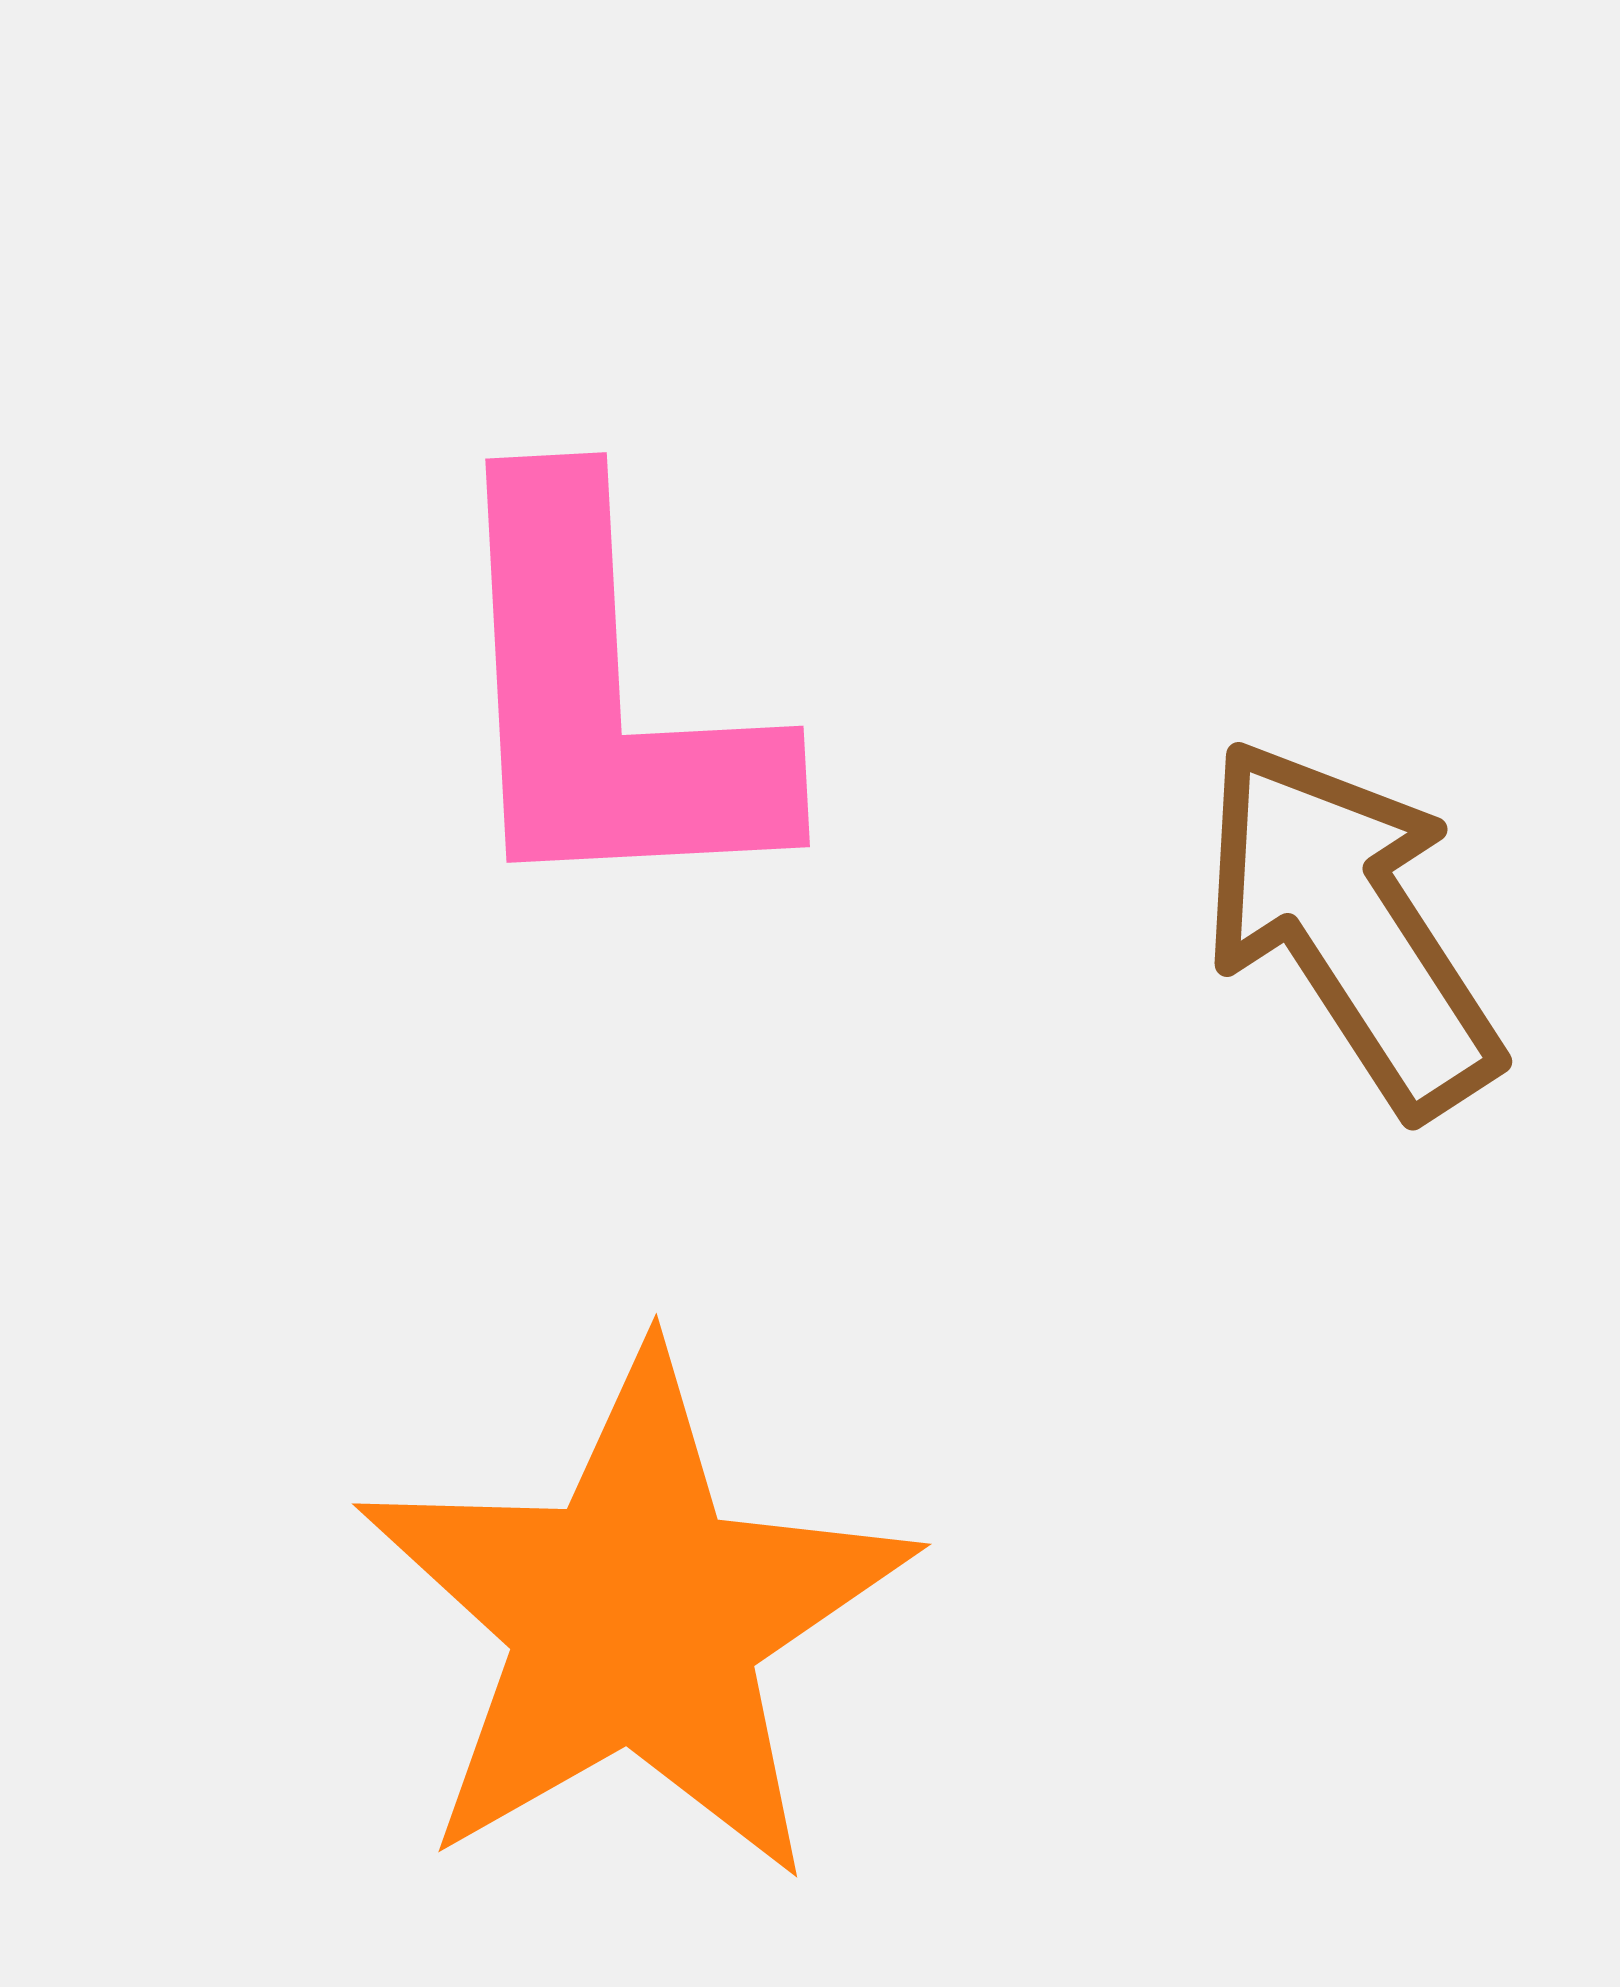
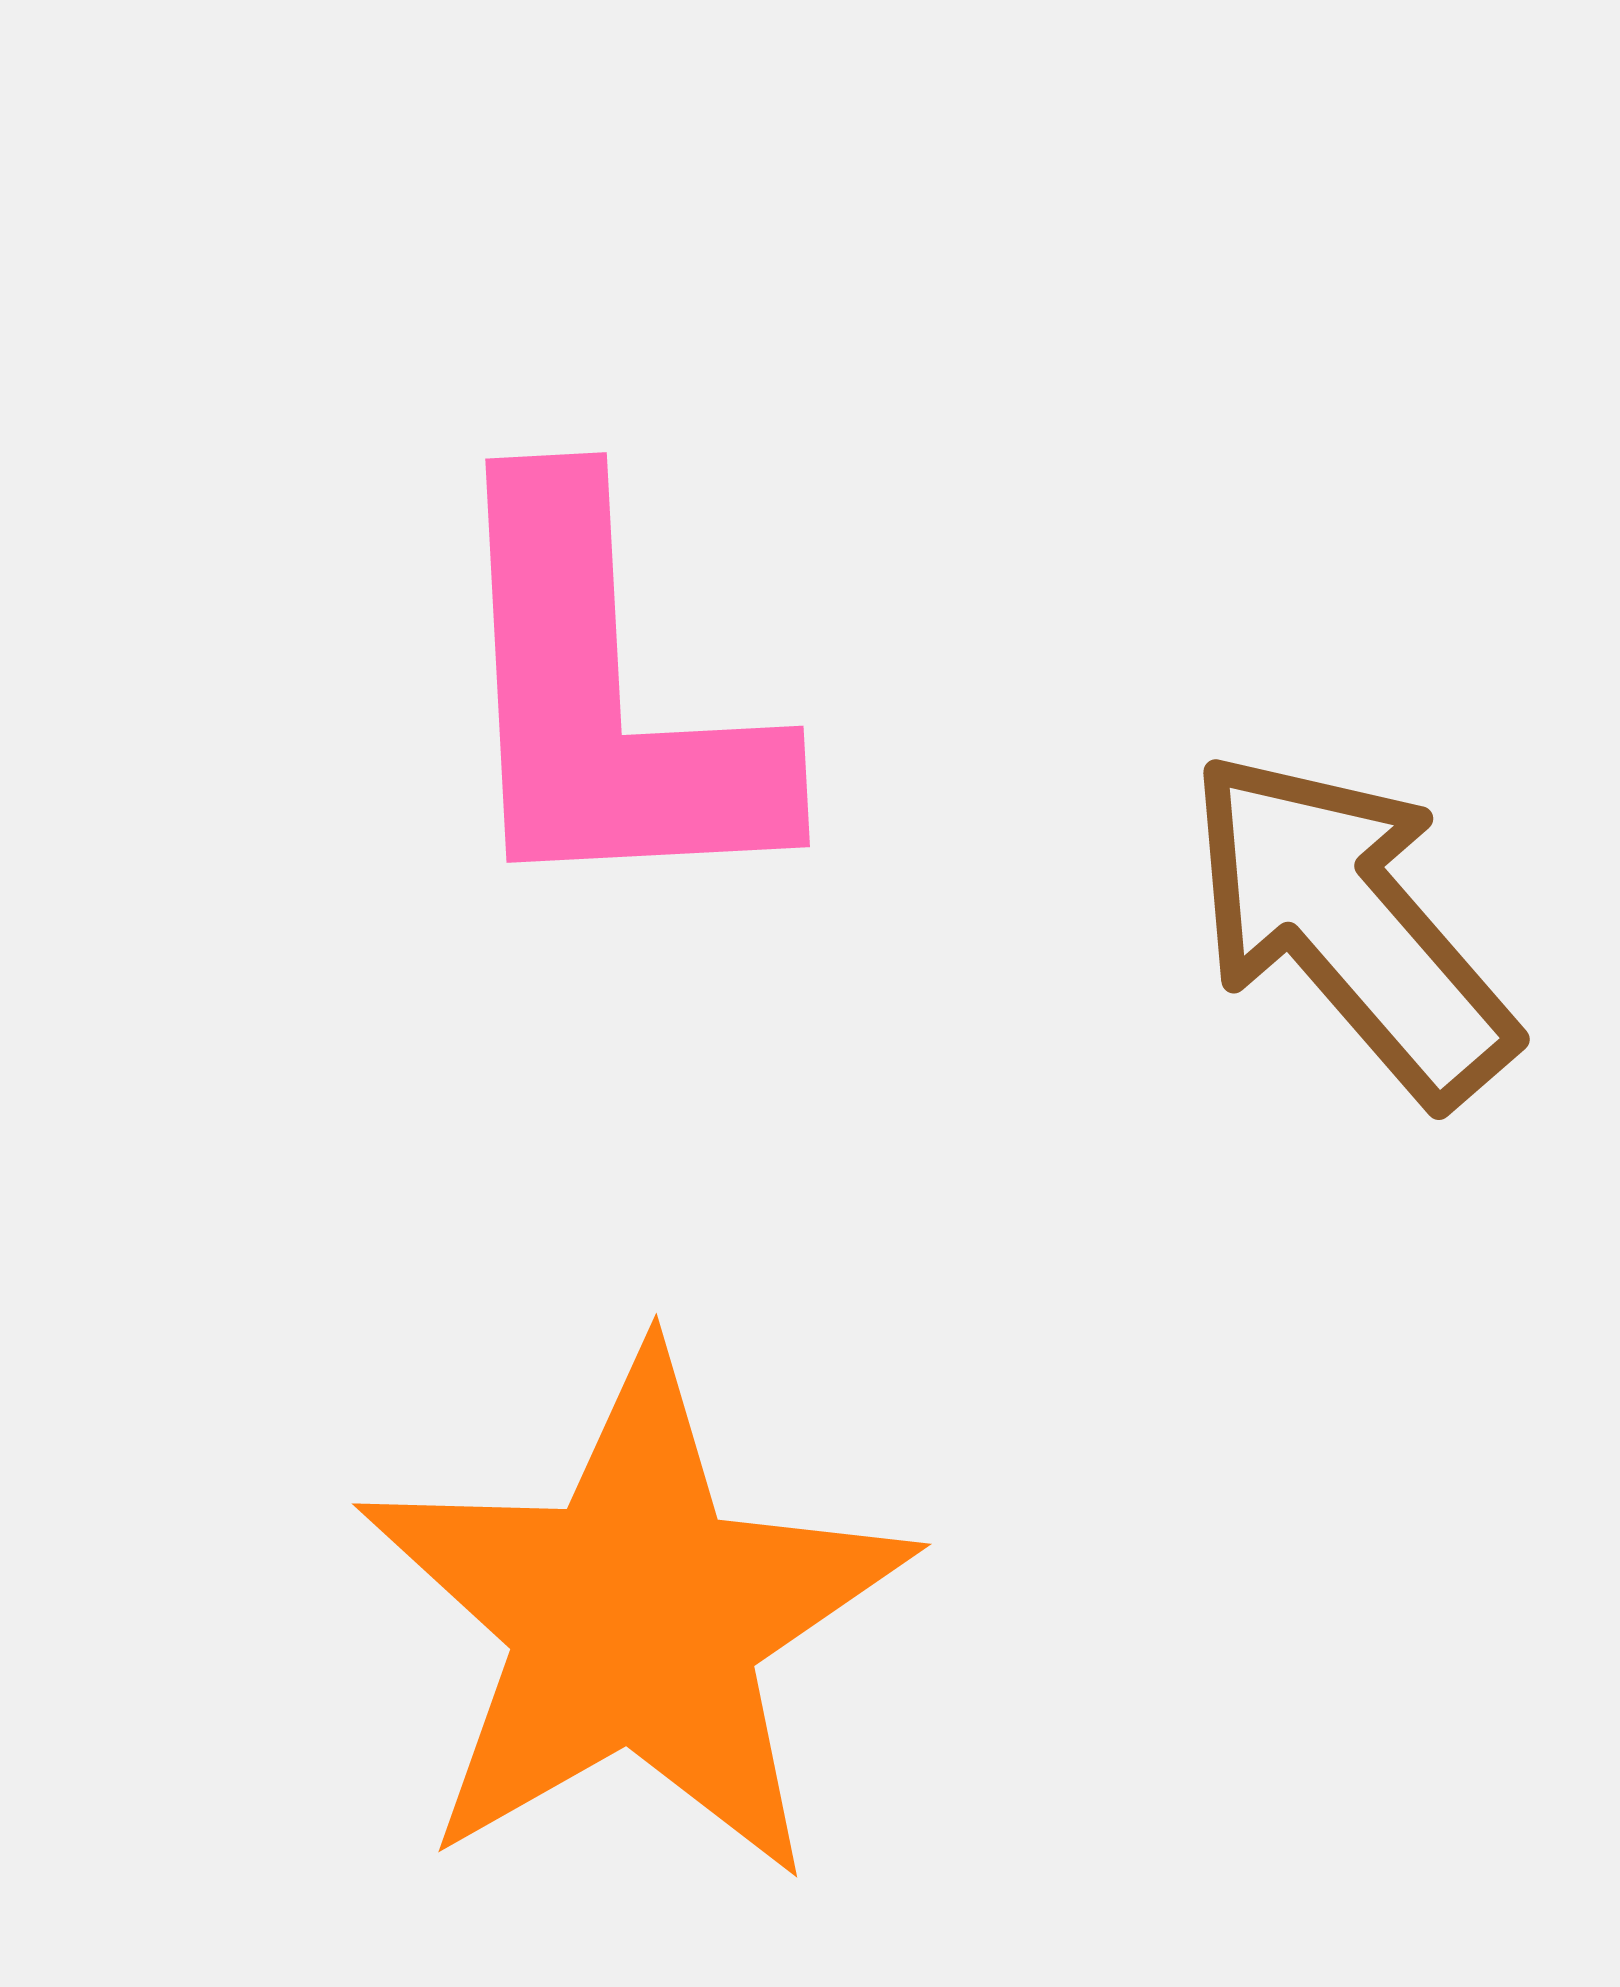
brown arrow: rotated 8 degrees counterclockwise
